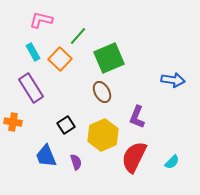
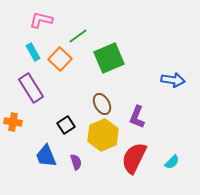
green line: rotated 12 degrees clockwise
brown ellipse: moved 12 px down
red semicircle: moved 1 px down
